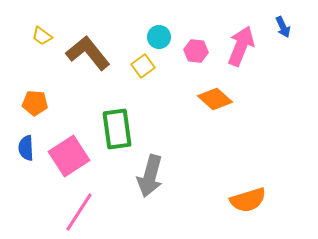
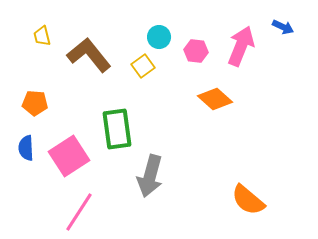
blue arrow: rotated 40 degrees counterclockwise
yellow trapezoid: rotated 40 degrees clockwise
brown L-shape: moved 1 px right, 2 px down
orange semicircle: rotated 57 degrees clockwise
